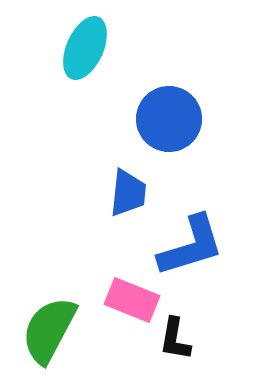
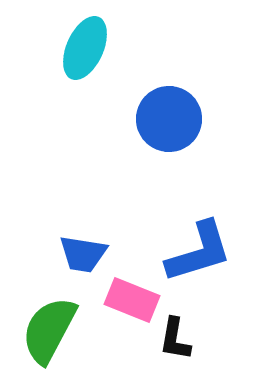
blue trapezoid: moved 45 px left, 61 px down; rotated 93 degrees clockwise
blue L-shape: moved 8 px right, 6 px down
